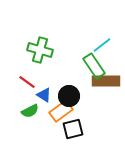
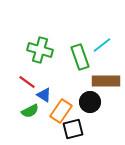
green rectangle: moved 14 px left, 9 px up; rotated 15 degrees clockwise
black circle: moved 21 px right, 6 px down
orange rectangle: rotated 20 degrees counterclockwise
